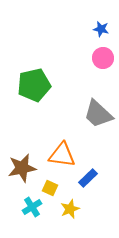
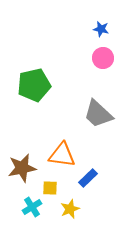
yellow square: rotated 21 degrees counterclockwise
